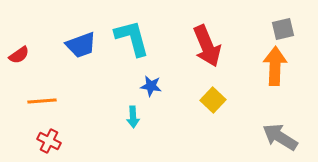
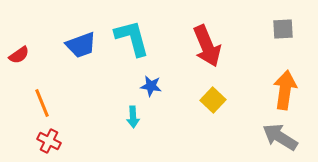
gray square: rotated 10 degrees clockwise
orange arrow: moved 10 px right, 24 px down; rotated 6 degrees clockwise
orange line: moved 2 px down; rotated 72 degrees clockwise
